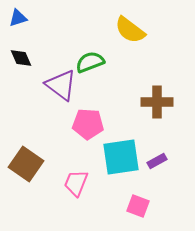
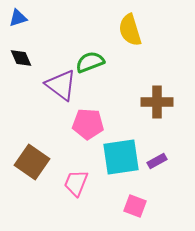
yellow semicircle: rotated 36 degrees clockwise
brown square: moved 6 px right, 2 px up
pink square: moved 3 px left
